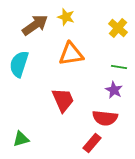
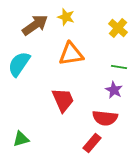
cyan semicircle: rotated 16 degrees clockwise
